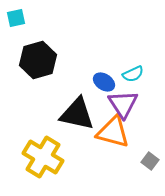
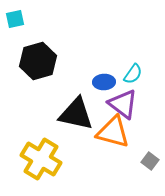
cyan square: moved 1 px left, 1 px down
black hexagon: moved 1 px down
cyan semicircle: rotated 30 degrees counterclockwise
blue ellipse: rotated 35 degrees counterclockwise
purple triangle: rotated 20 degrees counterclockwise
black triangle: moved 1 px left
yellow cross: moved 2 px left, 2 px down
